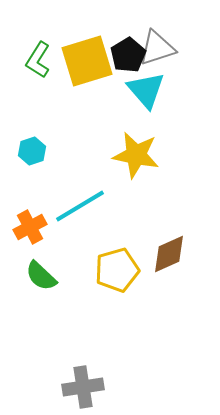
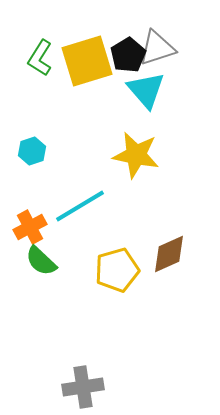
green L-shape: moved 2 px right, 2 px up
green semicircle: moved 15 px up
